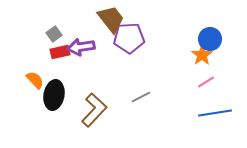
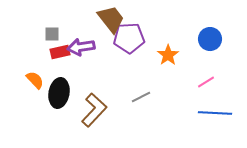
gray square: moved 2 px left; rotated 35 degrees clockwise
orange star: moved 34 px left
black ellipse: moved 5 px right, 2 px up
blue line: rotated 12 degrees clockwise
